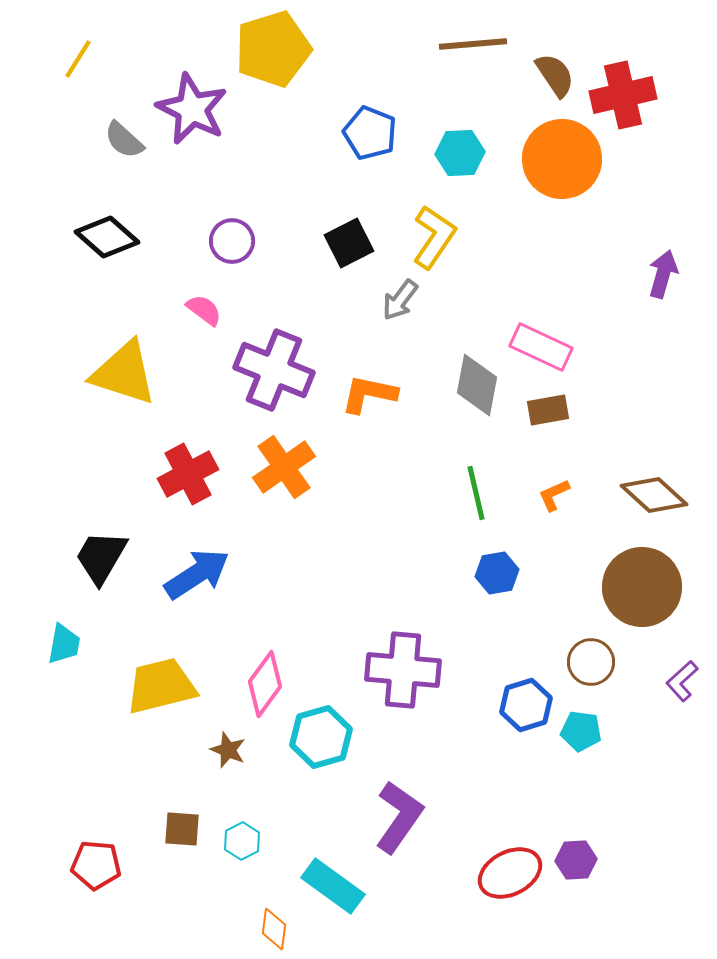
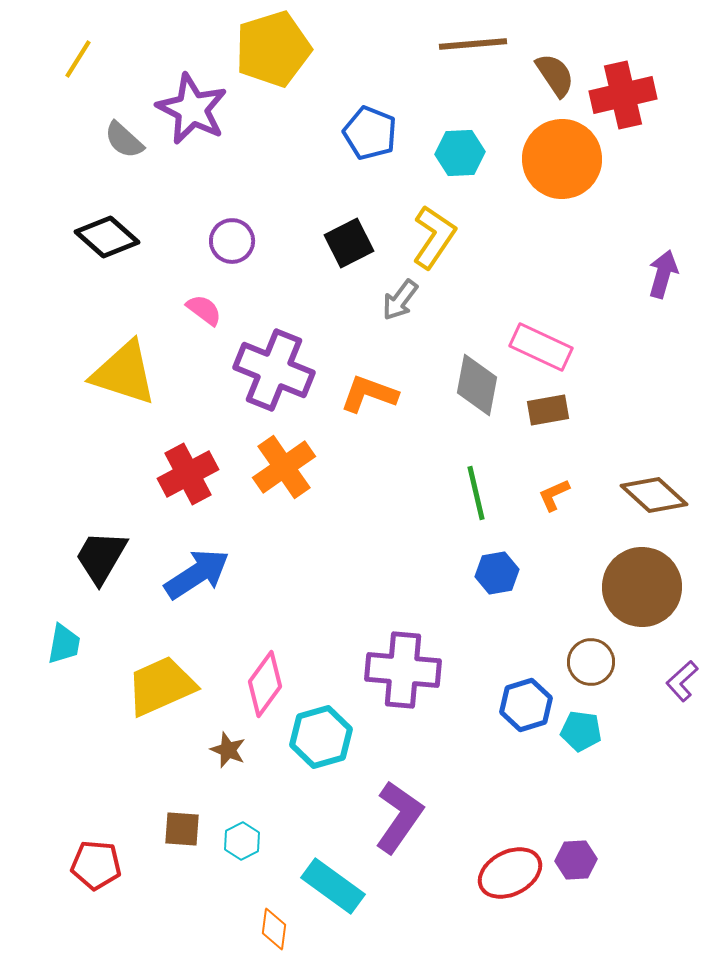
orange L-shape at (369, 394): rotated 8 degrees clockwise
yellow trapezoid at (161, 686): rotated 10 degrees counterclockwise
